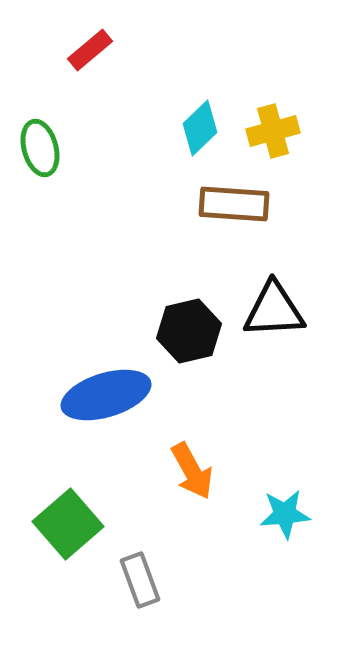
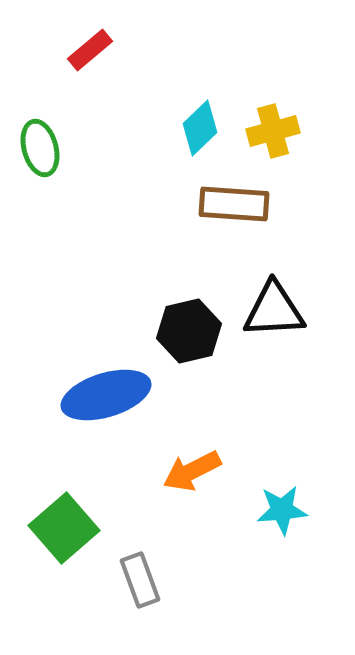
orange arrow: rotated 92 degrees clockwise
cyan star: moved 3 px left, 4 px up
green square: moved 4 px left, 4 px down
